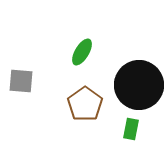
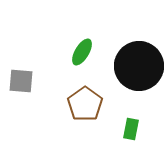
black circle: moved 19 px up
